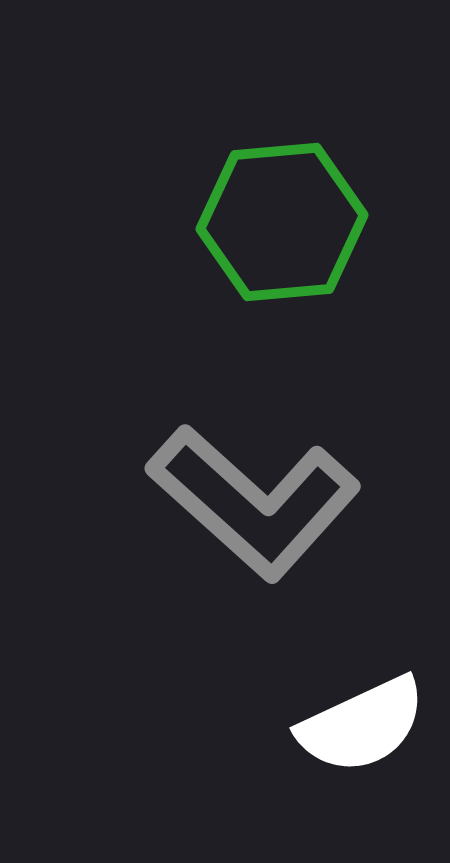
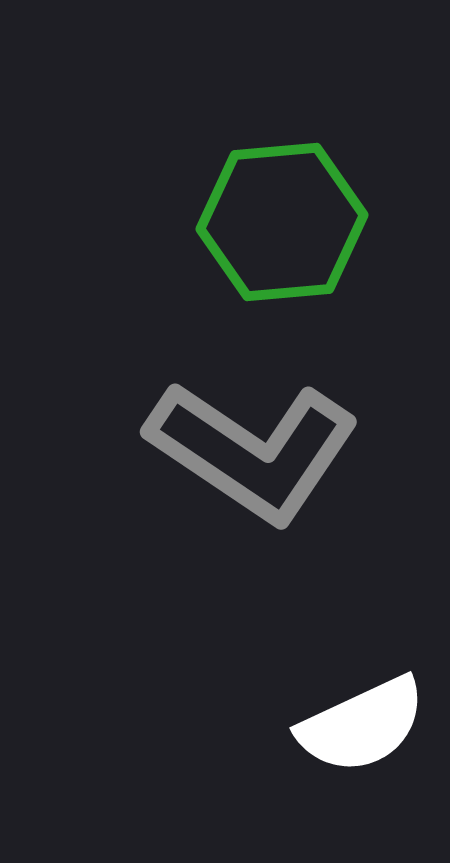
gray L-shape: moved 1 px left, 51 px up; rotated 8 degrees counterclockwise
